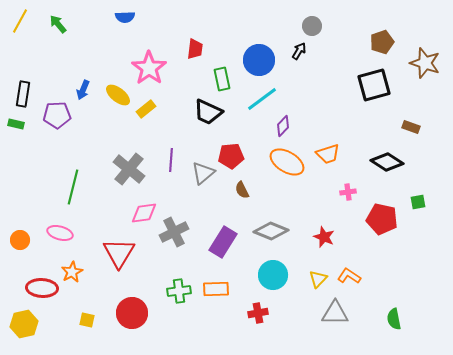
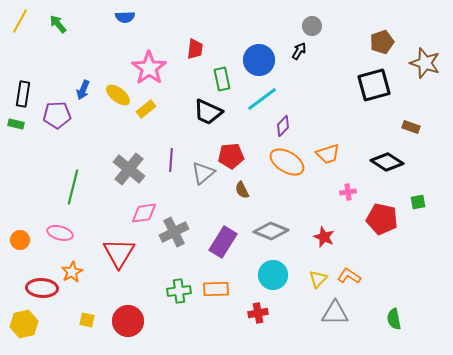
red circle at (132, 313): moved 4 px left, 8 px down
